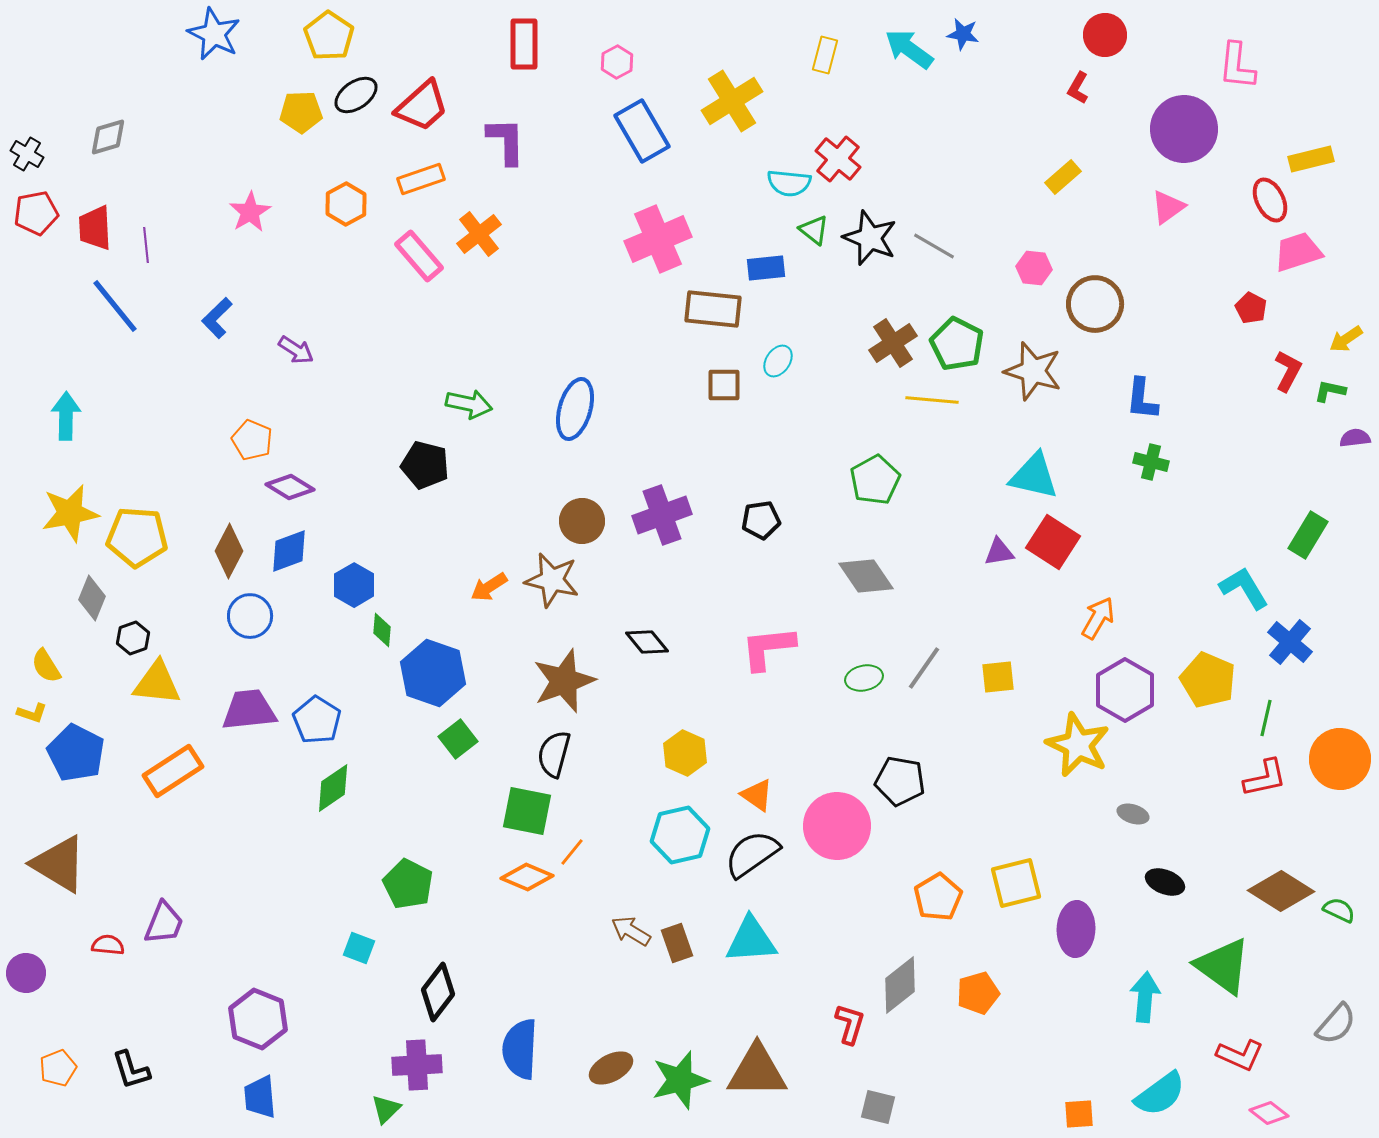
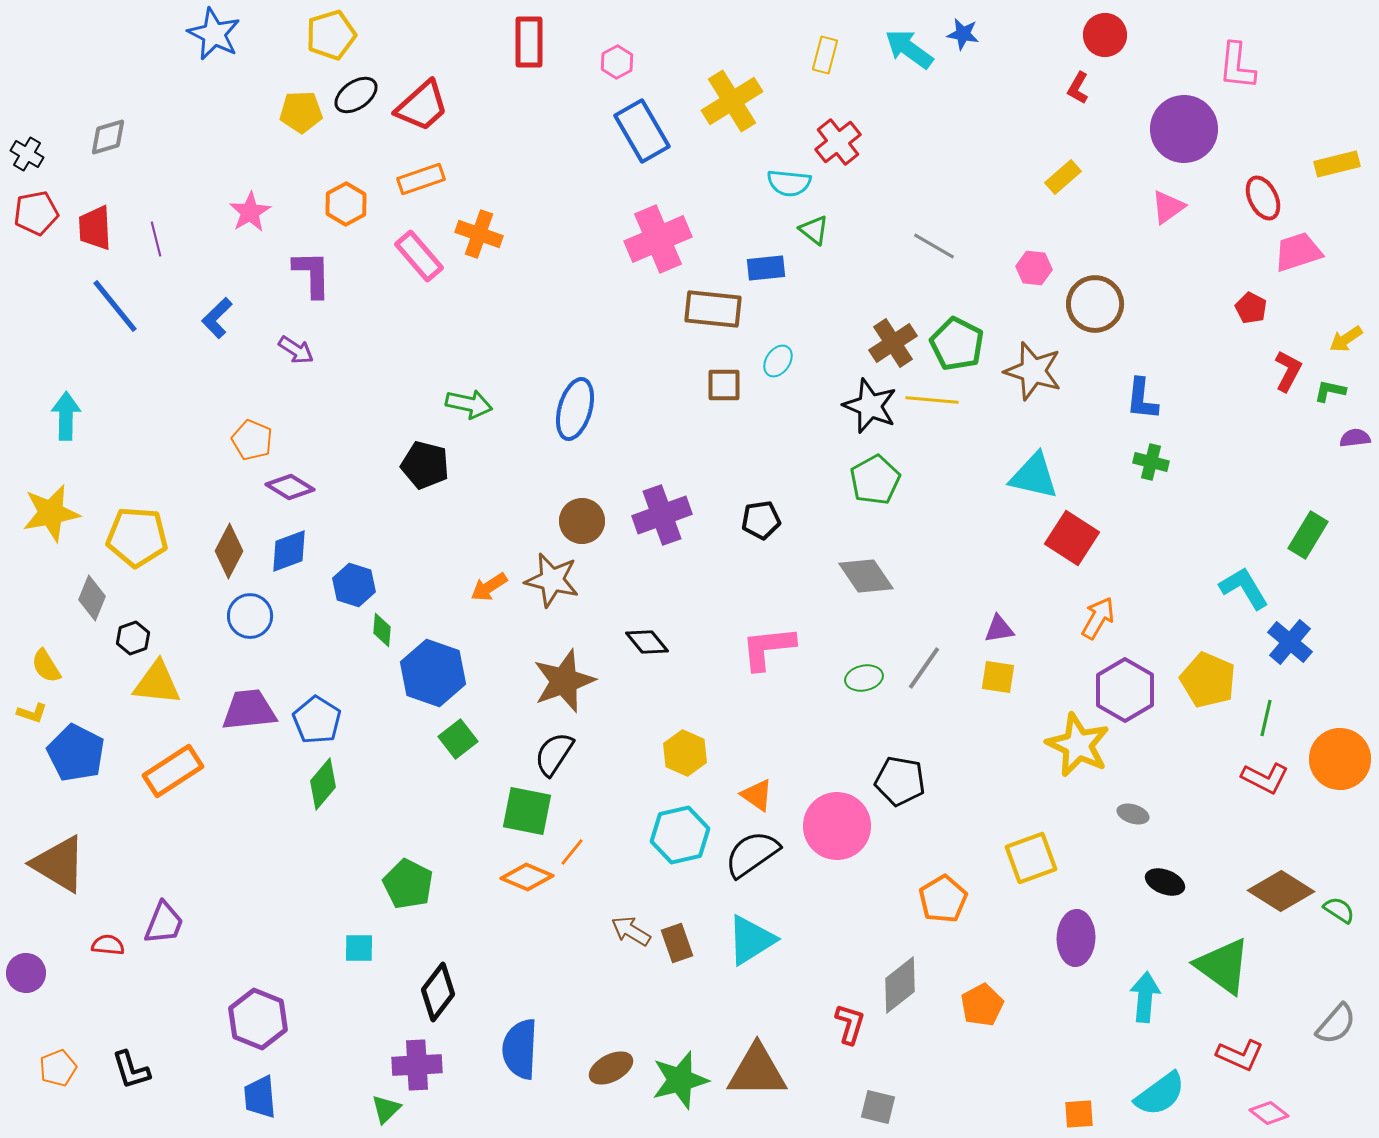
yellow pentagon at (329, 36): moved 2 px right, 1 px up; rotated 21 degrees clockwise
red rectangle at (524, 44): moved 5 px right, 2 px up
purple L-shape at (506, 141): moved 194 px left, 133 px down
red cross at (838, 159): moved 17 px up; rotated 12 degrees clockwise
yellow rectangle at (1311, 159): moved 26 px right, 5 px down
red ellipse at (1270, 200): moved 7 px left, 2 px up
orange cross at (479, 234): rotated 33 degrees counterclockwise
black star at (870, 238): moved 168 px down
purple line at (146, 245): moved 10 px right, 6 px up; rotated 8 degrees counterclockwise
yellow star at (70, 513): moved 19 px left
red square at (1053, 542): moved 19 px right, 4 px up
purple triangle at (999, 552): moved 77 px down
blue hexagon at (354, 585): rotated 12 degrees counterclockwise
yellow square at (998, 677): rotated 15 degrees clockwise
black semicircle at (554, 754): rotated 18 degrees clockwise
red L-shape at (1265, 778): rotated 39 degrees clockwise
green diamond at (333, 788): moved 10 px left, 4 px up; rotated 15 degrees counterclockwise
yellow square at (1016, 883): moved 15 px right, 25 px up; rotated 6 degrees counterclockwise
orange pentagon at (938, 897): moved 5 px right, 2 px down
green semicircle at (1339, 910): rotated 8 degrees clockwise
purple ellipse at (1076, 929): moved 9 px down
cyan triangle at (751, 940): rotated 28 degrees counterclockwise
cyan square at (359, 948): rotated 20 degrees counterclockwise
orange pentagon at (978, 993): moved 4 px right, 12 px down; rotated 12 degrees counterclockwise
